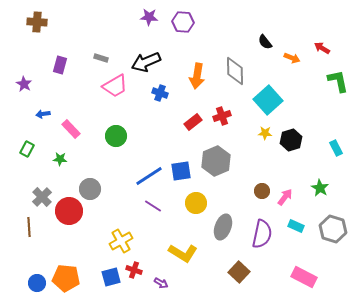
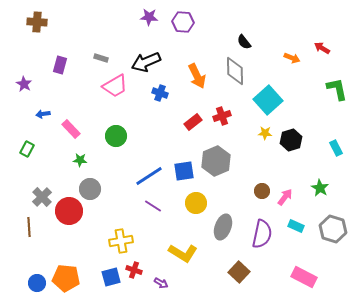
black semicircle at (265, 42): moved 21 px left
orange arrow at (197, 76): rotated 35 degrees counterclockwise
green L-shape at (338, 81): moved 1 px left, 8 px down
green star at (60, 159): moved 20 px right, 1 px down
blue square at (181, 171): moved 3 px right
yellow cross at (121, 241): rotated 20 degrees clockwise
